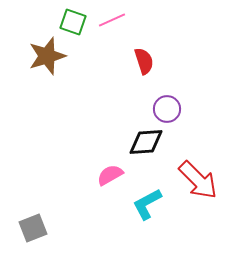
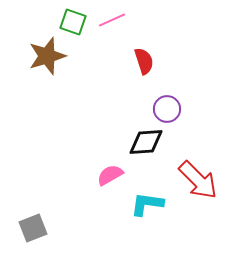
cyan L-shape: rotated 36 degrees clockwise
